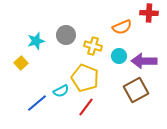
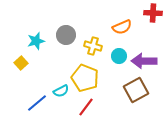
red cross: moved 4 px right
